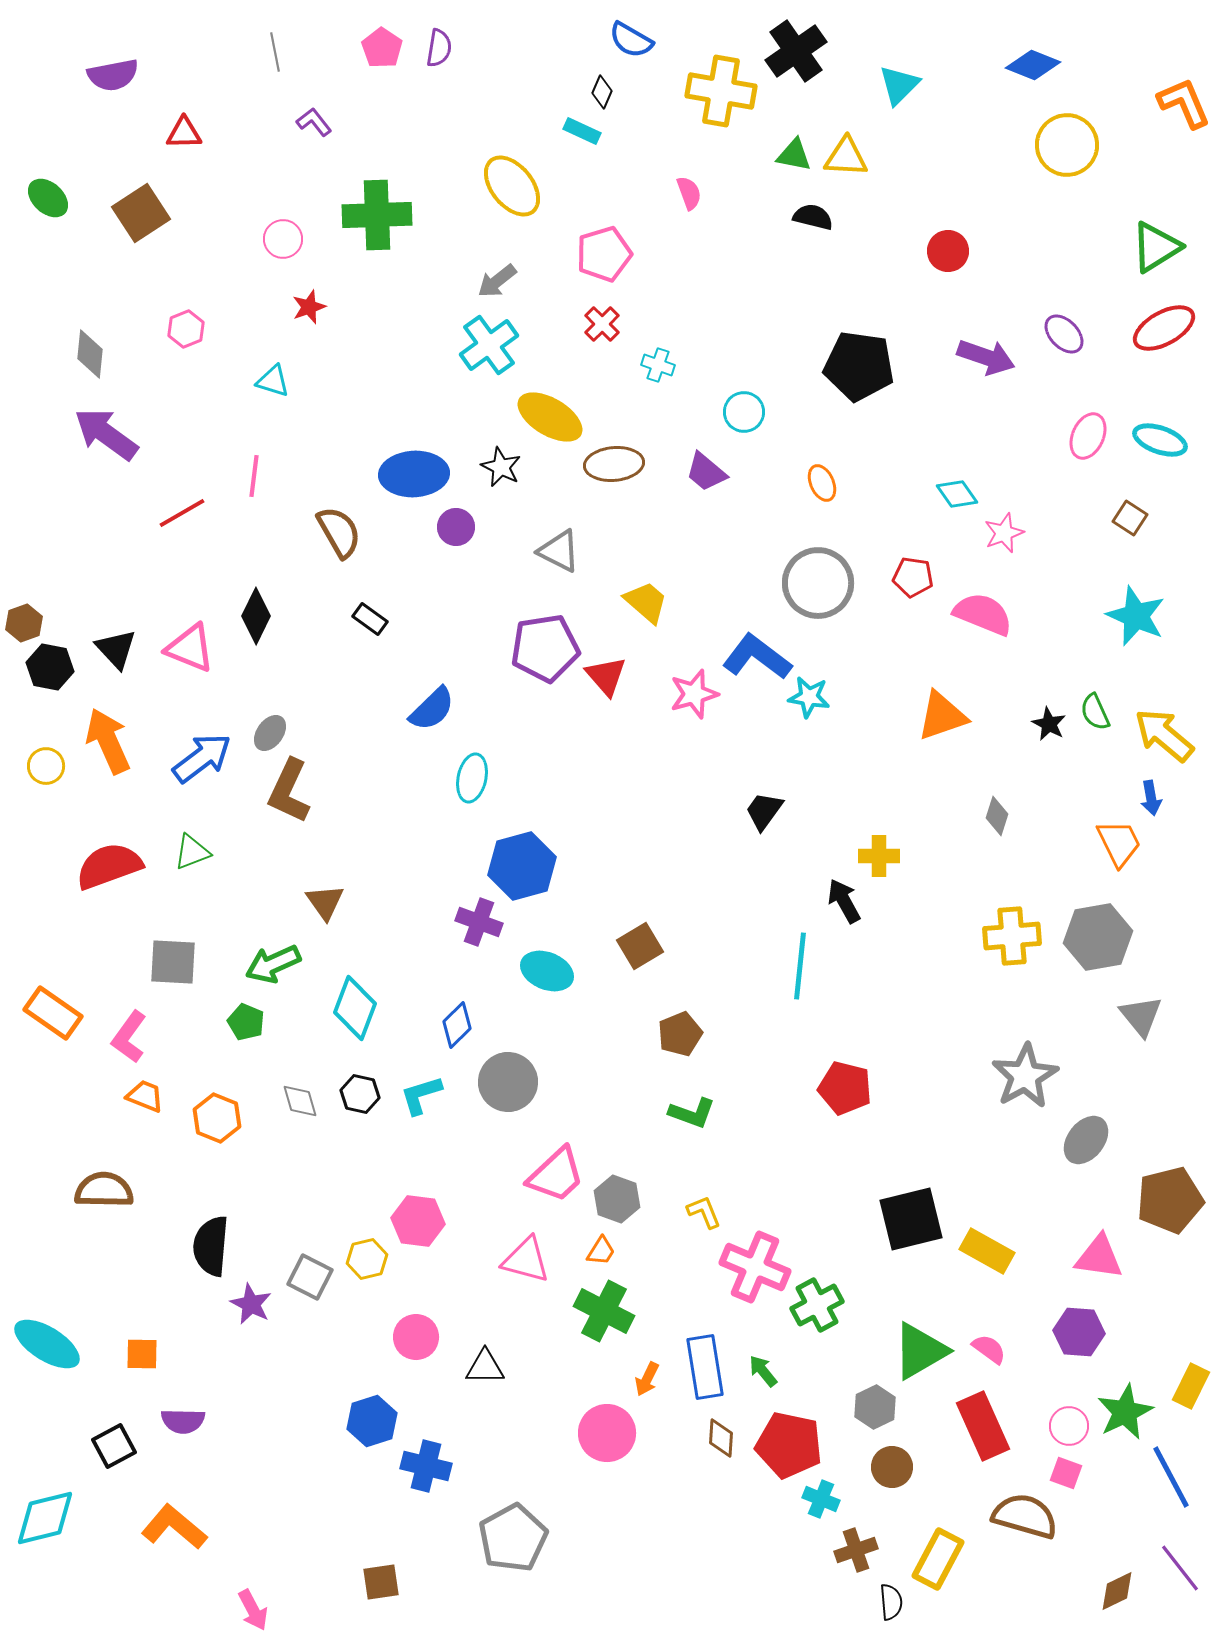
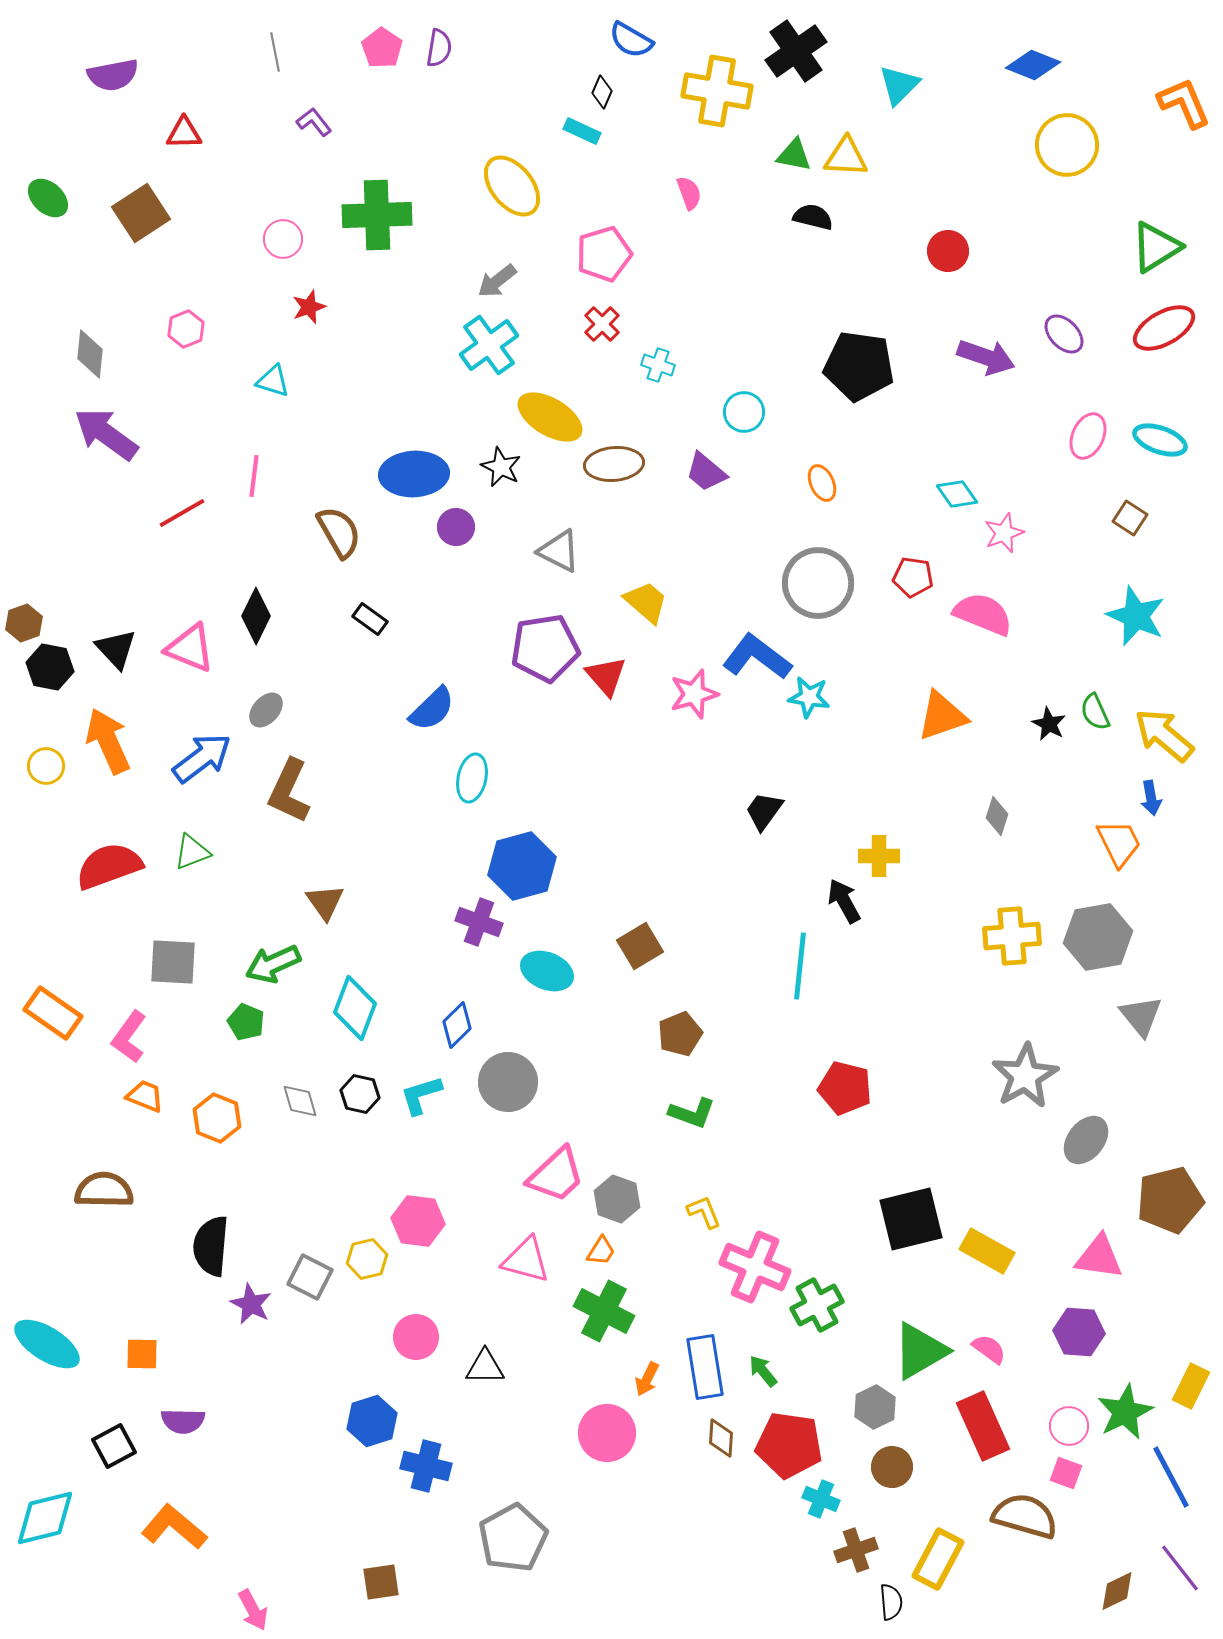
yellow cross at (721, 91): moved 4 px left
gray ellipse at (270, 733): moved 4 px left, 23 px up; rotated 6 degrees clockwise
red pentagon at (789, 1445): rotated 4 degrees counterclockwise
